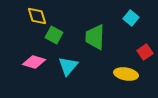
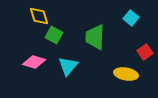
yellow diamond: moved 2 px right
